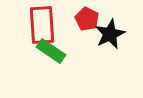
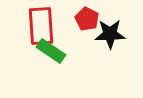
red rectangle: moved 1 px left, 1 px down
black star: rotated 24 degrees clockwise
